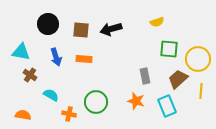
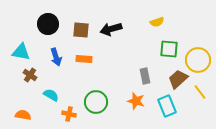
yellow circle: moved 1 px down
yellow line: moved 1 px left, 1 px down; rotated 42 degrees counterclockwise
